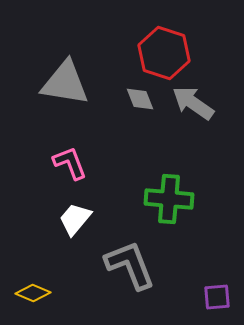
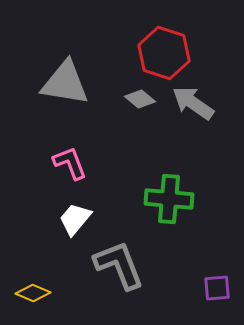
gray diamond: rotated 28 degrees counterclockwise
gray L-shape: moved 11 px left
purple square: moved 9 px up
